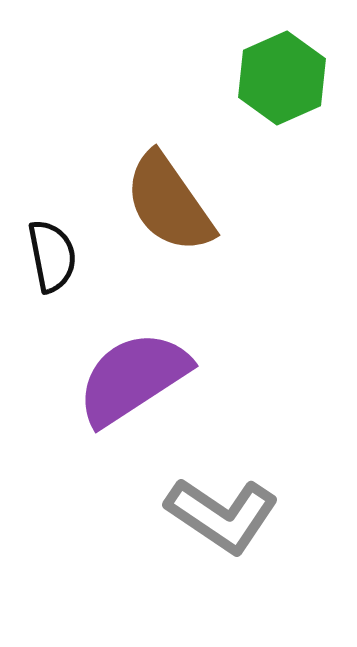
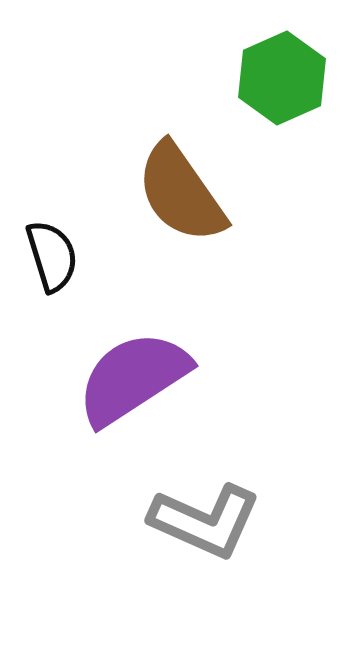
brown semicircle: moved 12 px right, 10 px up
black semicircle: rotated 6 degrees counterclockwise
gray L-shape: moved 17 px left, 6 px down; rotated 10 degrees counterclockwise
